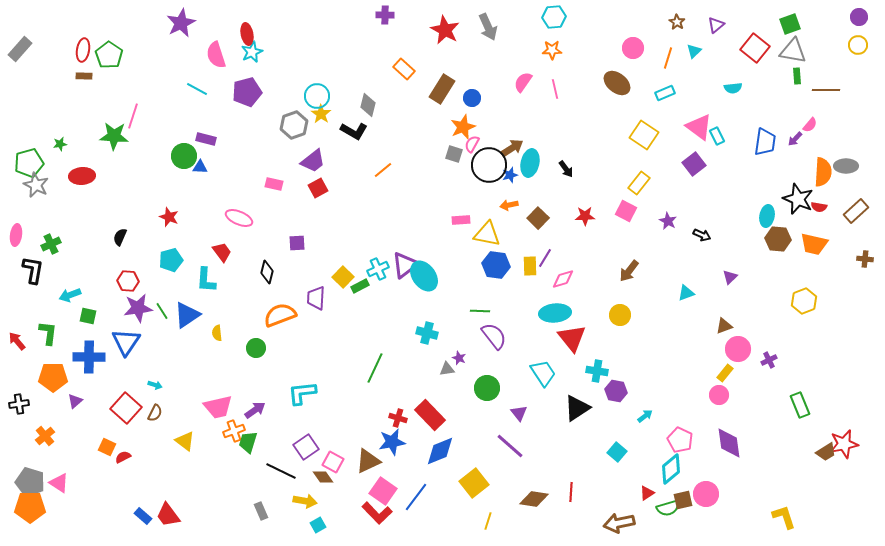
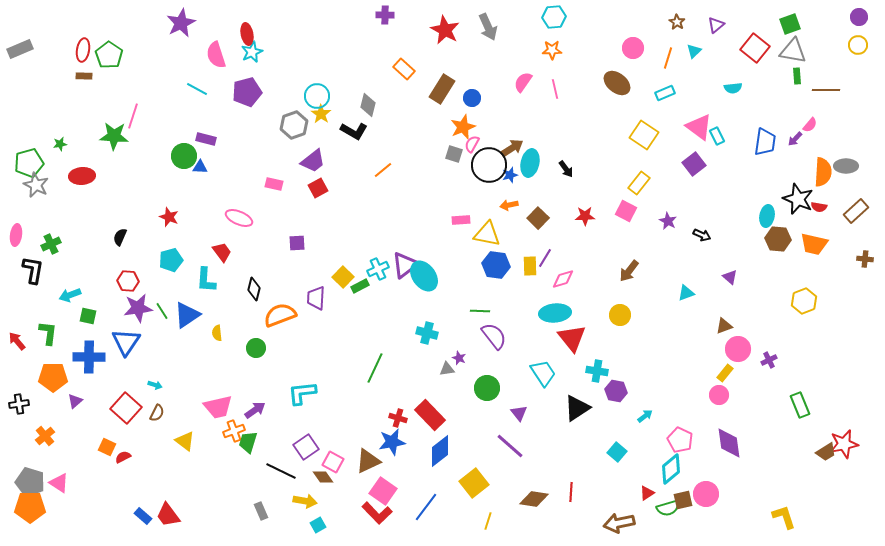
gray rectangle at (20, 49): rotated 25 degrees clockwise
black diamond at (267, 272): moved 13 px left, 17 px down
purple triangle at (730, 277): rotated 35 degrees counterclockwise
brown semicircle at (155, 413): moved 2 px right
blue diamond at (440, 451): rotated 16 degrees counterclockwise
blue line at (416, 497): moved 10 px right, 10 px down
